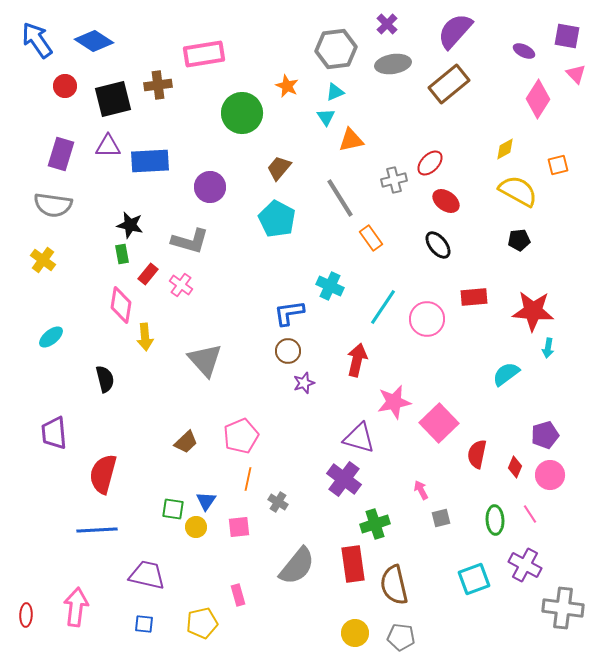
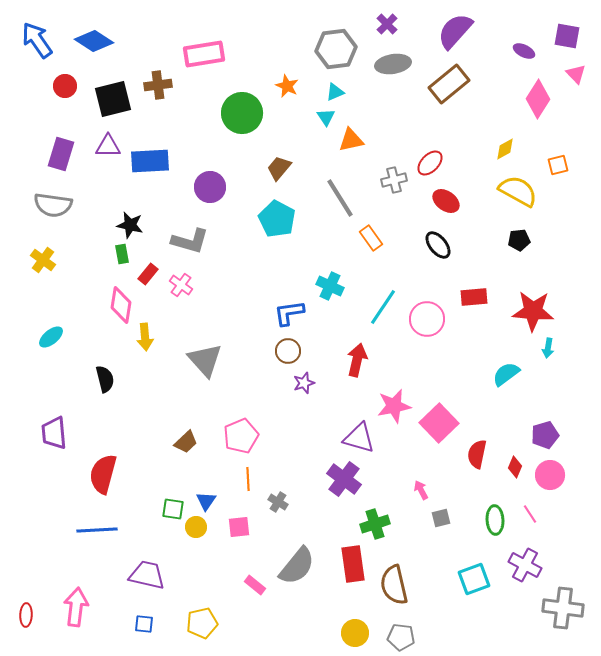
pink star at (394, 402): moved 4 px down
orange line at (248, 479): rotated 15 degrees counterclockwise
pink rectangle at (238, 595): moved 17 px right, 10 px up; rotated 35 degrees counterclockwise
